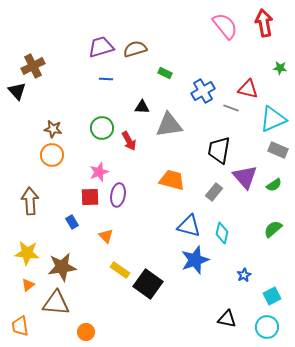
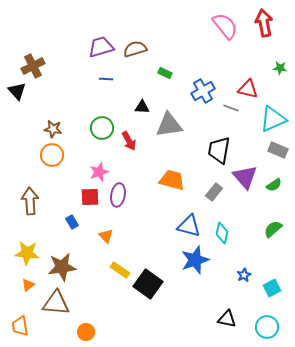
cyan square at (272, 296): moved 8 px up
